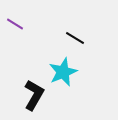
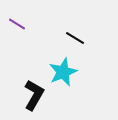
purple line: moved 2 px right
